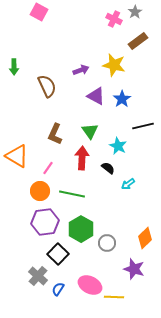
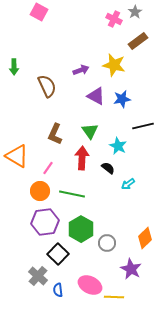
blue star: rotated 24 degrees clockwise
purple star: moved 3 px left; rotated 10 degrees clockwise
blue semicircle: moved 1 px down; rotated 40 degrees counterclockwise
